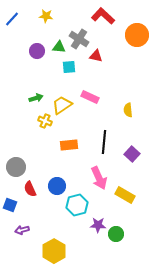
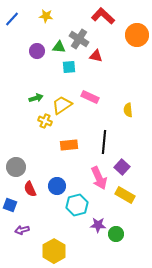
purple square: moved 10 px left, 13 px down
